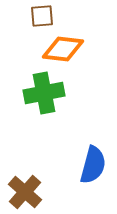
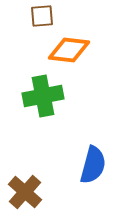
orange diamond: moved 6 px right, 1 px down
green cross: moved 1 px left, 3 px down
